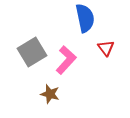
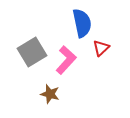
blue semicircle: moved 3 px left, 5 px down
red triangle: moved 5 px left; rotated 24 degrees clockwise
